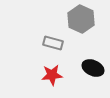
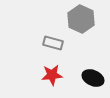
black ellipse: moved 10 px down
